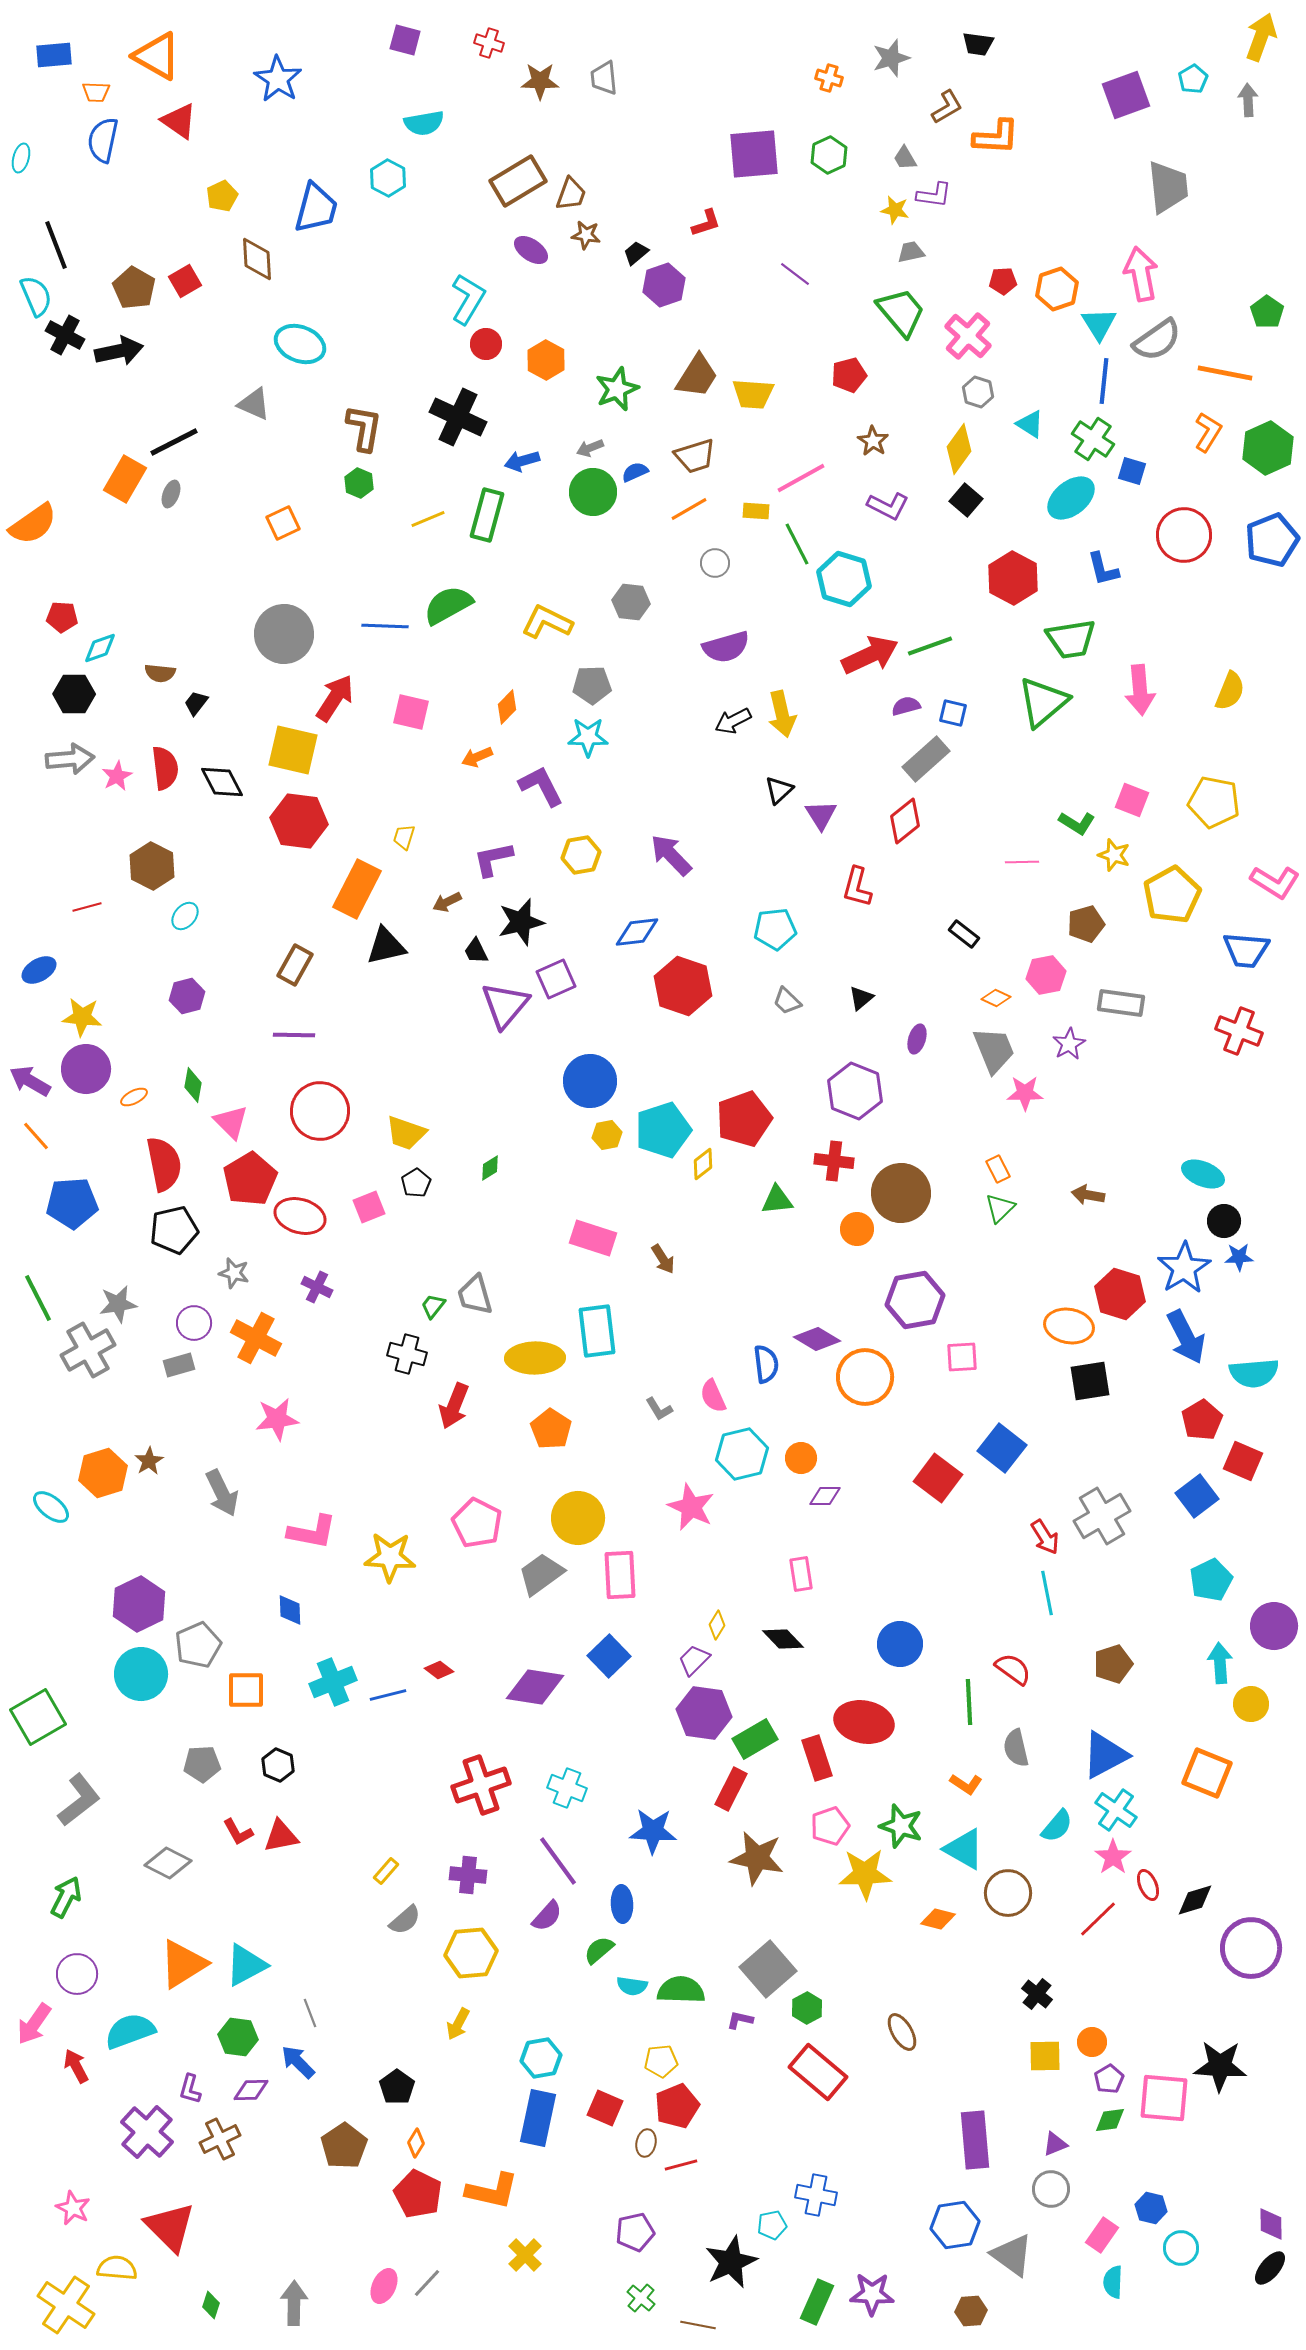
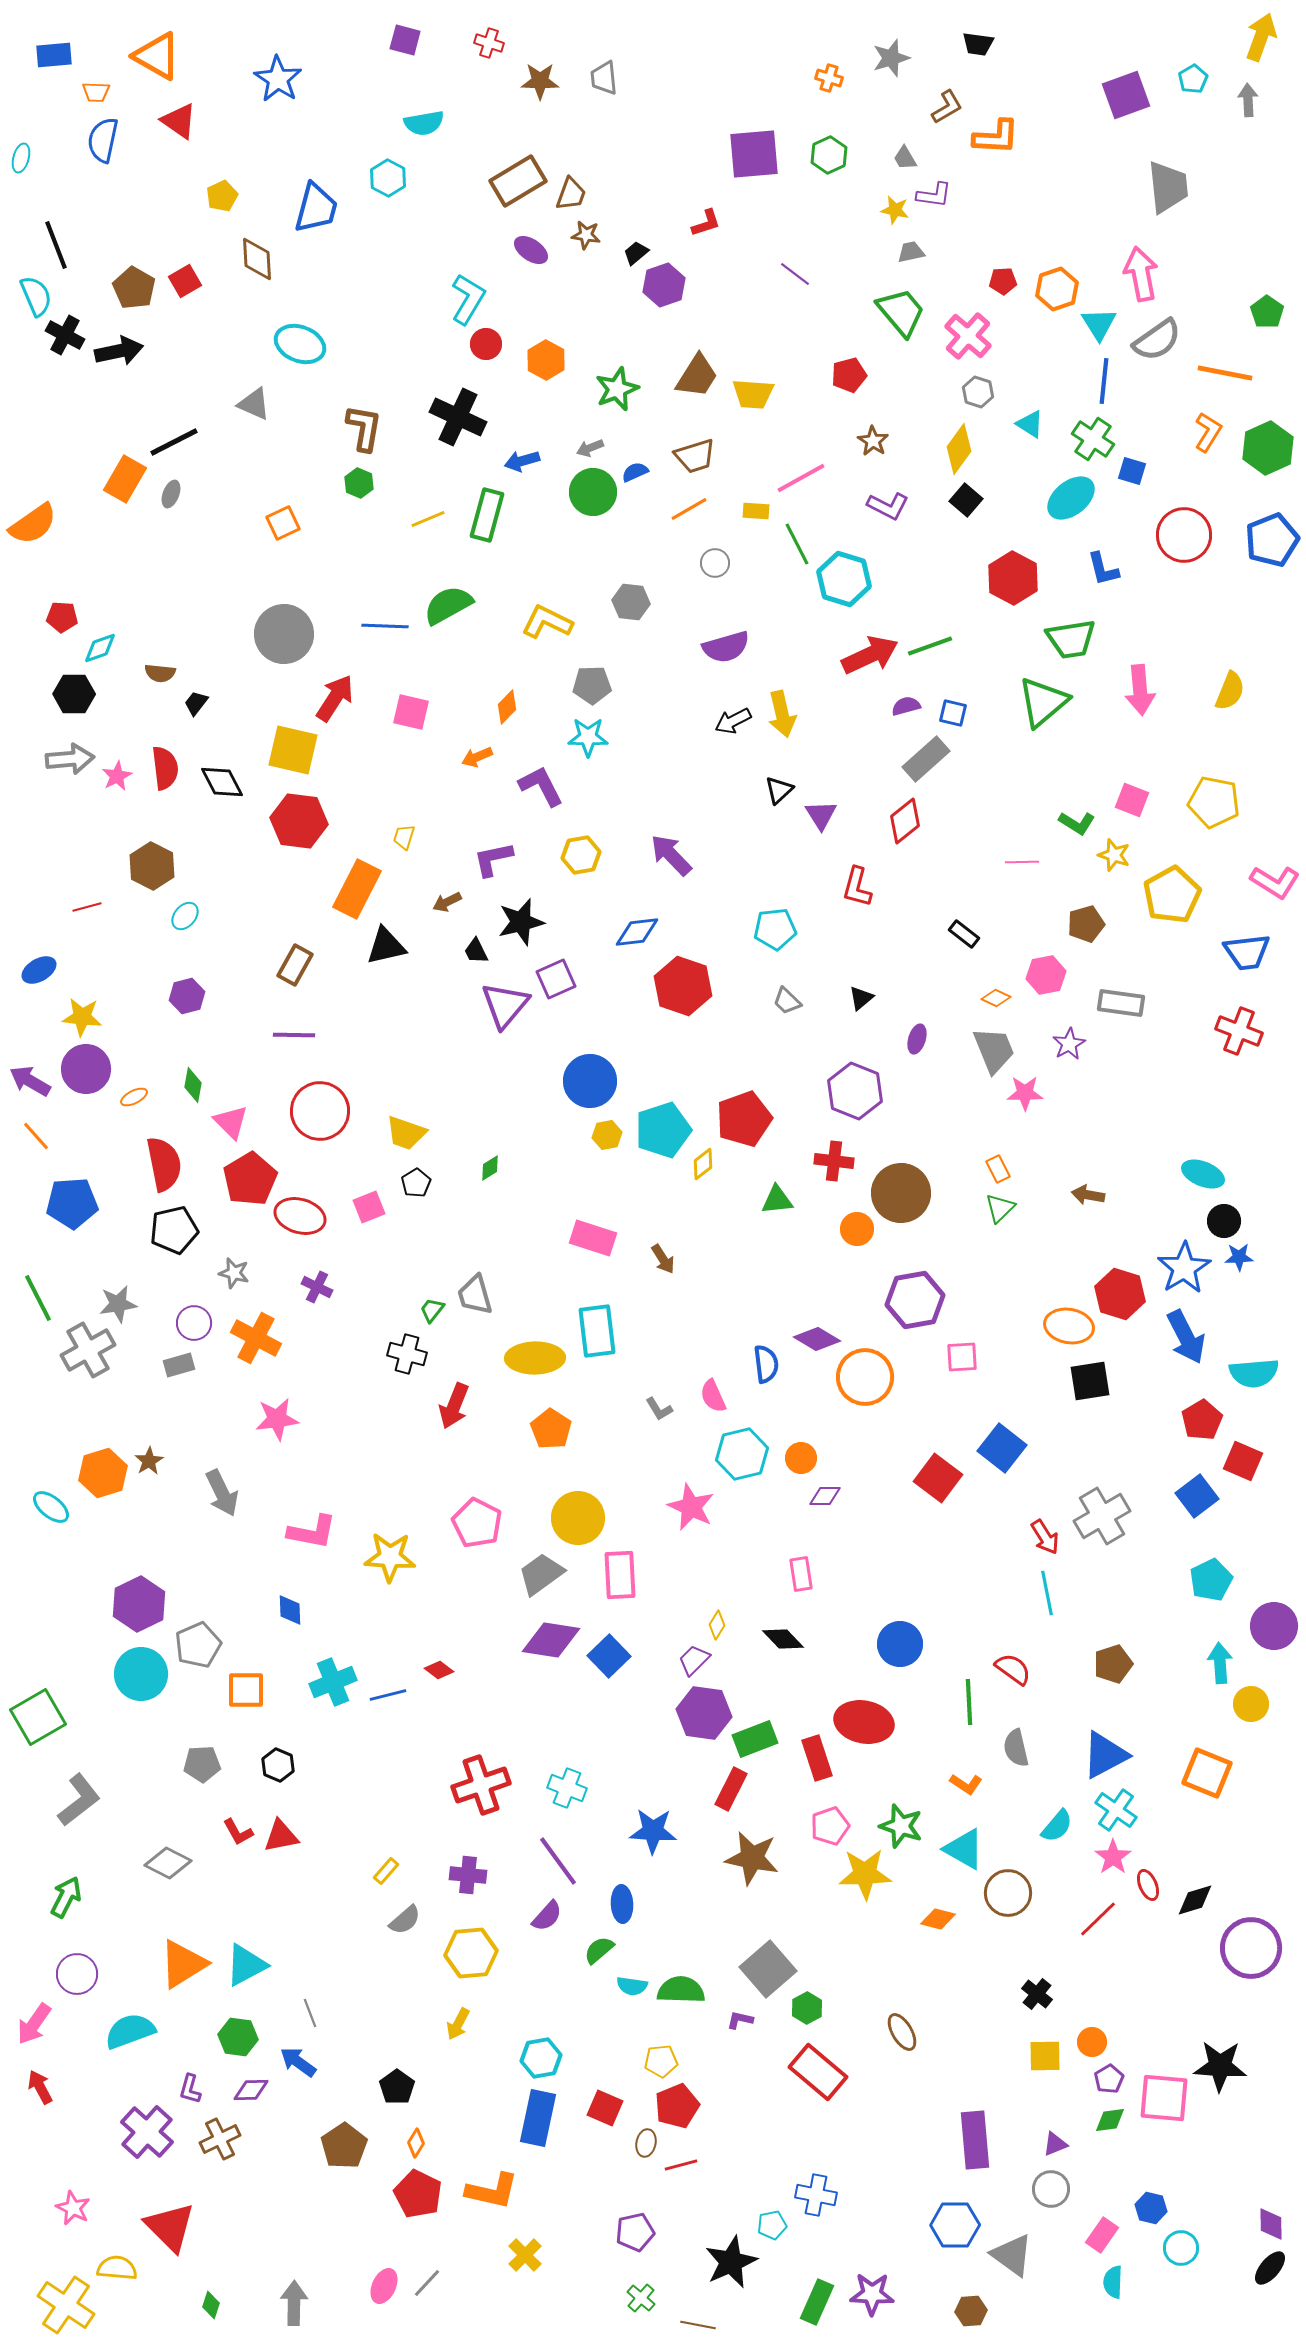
blue trapezoid at (1246, 950): moved 1 px right, 2 px down; rotated 12 degrees counterclockwise
green trapezoid at (433, 1306): moved 1 px left, 4 px down
purple diamond at (535, 1687): moved 16 px right, 47 px up
green rectangle at (755, 1739): rotated 9 degrees clockwise
brown star at (757, 1858): moved 5 px left
blue arrow at (298, 2062): rotated 9 degrees counterclockwise
red arrow at (76, 2066): moved 36 px left, 21 px down
blue hexagon at (955, 2225): rotated 9 degrees clockwise
